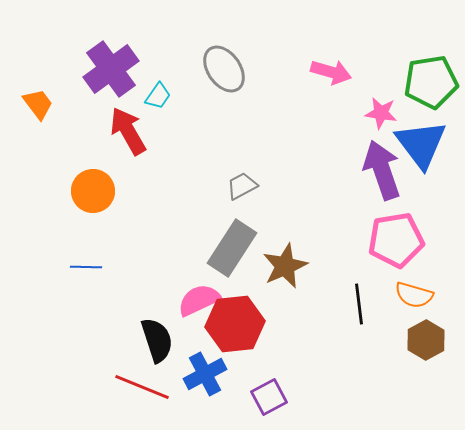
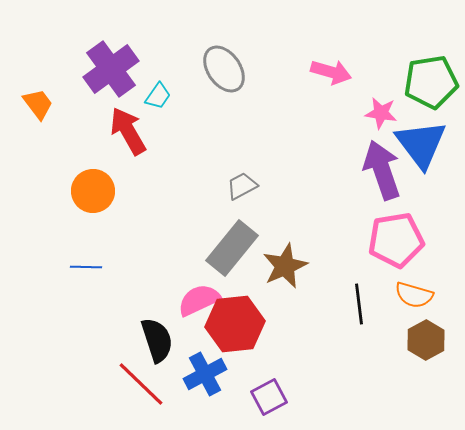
gray rectangle: rotated 6 degrees clockwise
red line: moved 1 px left, 3 px up; rotated 22 degrees clockwise
